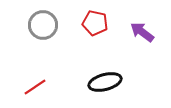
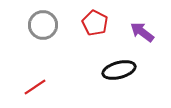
red pentagon: rotated 15 degrees clockwise
black ellipse: moved 14 px right, 12 px up
